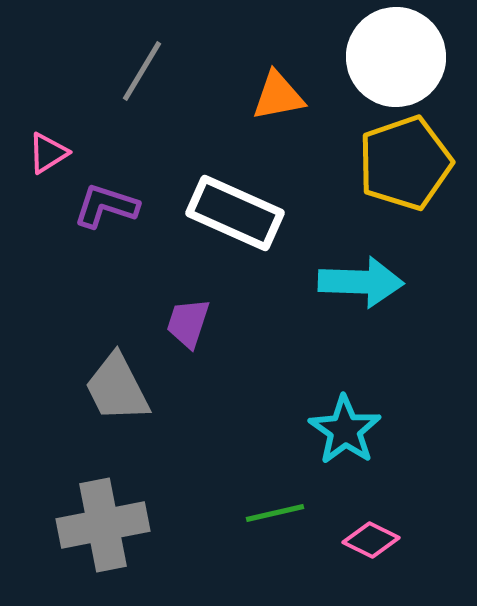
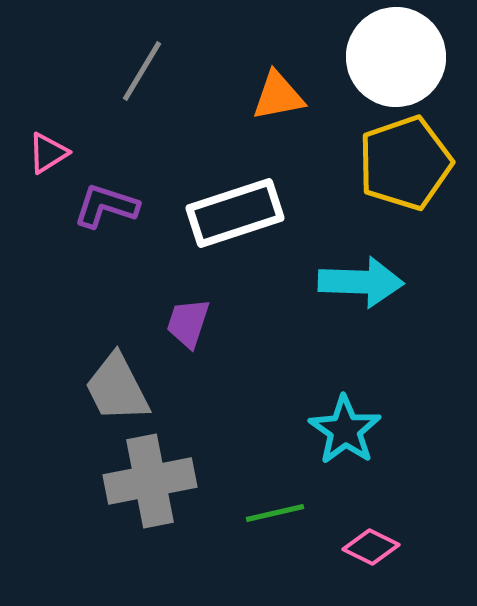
white rectangle: rotated 42 degrees counterclockwise
gray cross: moved 47 px right, 44 px up
pink diamond: moved 7 px down
